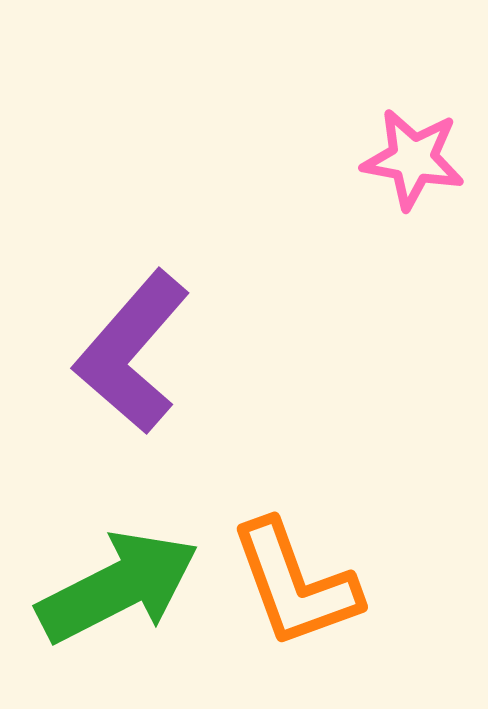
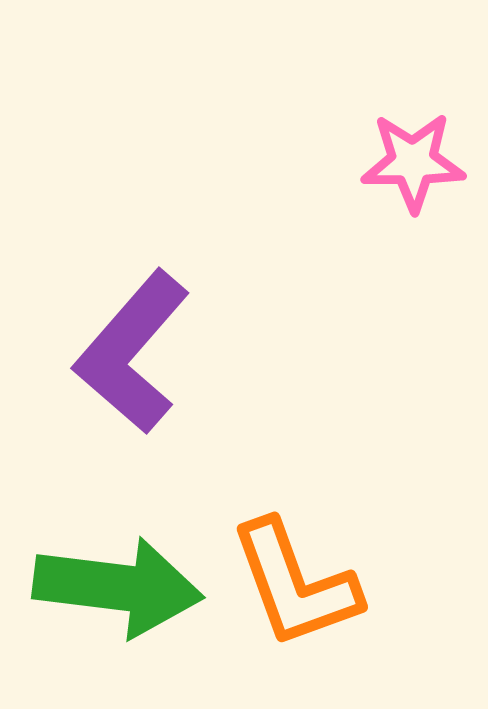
pink star: moved 3 px down; rotated 10 degrees counterclockwise
green arrow: rotated 34 degrees clockwise
